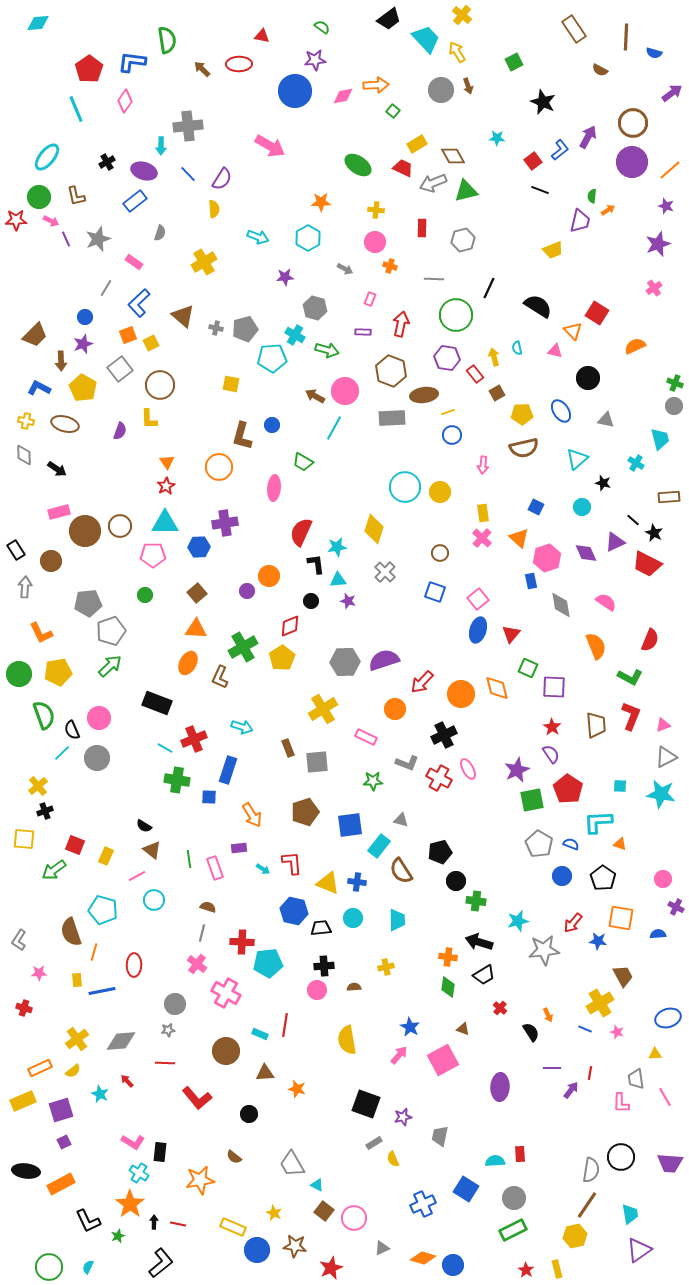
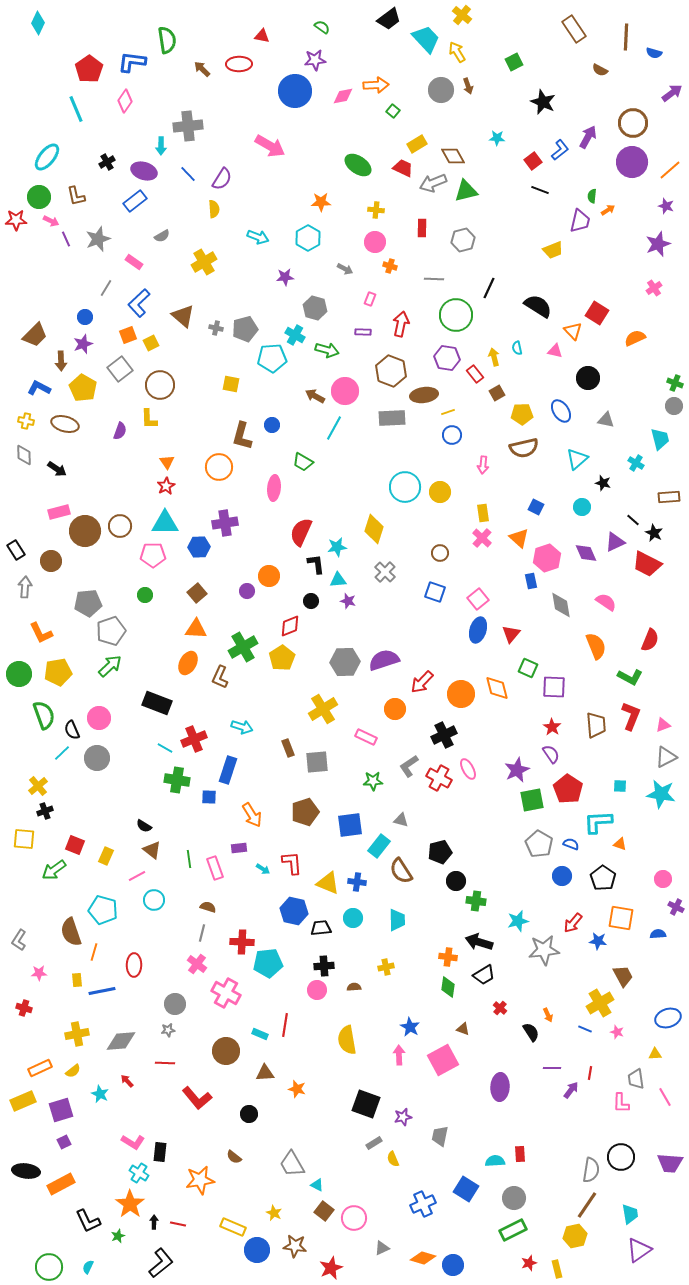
cyan diamond at (38, 23): rotated 60 degrees counterclockwise
gray semicircle at (160, 233): moved 2 px right, 3 px down; rotated 42 degrees clockwise
orange semicircle at (635, 346): moved 8 px up
gray L-shape at (407, 763): moved 2 px right, 3 px down; rotated 125 degrees clockwise
yellow cross at (77, 1039): moved 5 px up; rotated 25 degrees clockwise
pink arrow at (399, 1055): rotated 42 degrees counterclockwise
red star at (526, 1270): moved 3 px right, 7 px up; rotated 21 degrees clockwise
